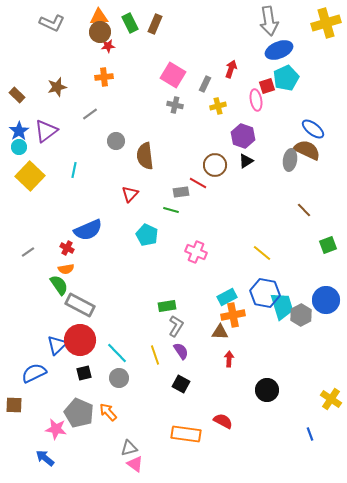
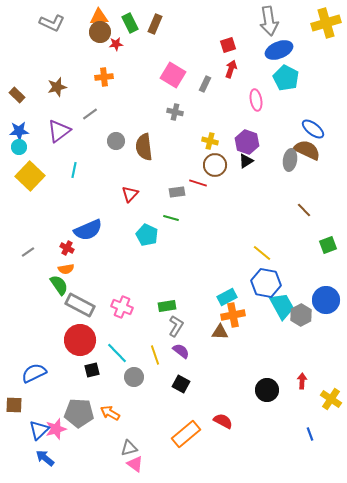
red star at (108, 46): moved 8 px right, 2 px up
cyan pentagon at (286, 78): rotated 20 degrees counterclockwise
red square at (267, 86): moved 39 px left, 41 px up
gray cross at (175, 105): moved 7 px down
yellow cross at (218, 106): moved 8 px left, 35 px down; rotated 28 degrees clockwise
blue star at (19, 131): rotated 30 degrees clockwise
purple triangle at (46, 131): moved 13 px right
purple hexagon at (243, 136): moved 4 px right, 6 px down
brown semicircle at (145, 156): moved 1 px left, 9 px up
red line at (198, 183): rotated 12 degrees counterclockwise
gray rectangle at (181, 192): moved 4 px left
green line at (171, 210): moved 8 px down
pink cross at (196, 252): moved 74 px left, 55 px down
blue hexagon at (265, 293): moved 1 px right, 10 px up
cyan trapezoid at (282, 306): rotated 12 degrees counterclockwise
blue triangle at (57, 345): moved 18 px left, 85 px down
purple semicircle at (181, 351): rotated 18 degrees counterclockwise
red arrow at (229, 359): moved 73 px right, 22 px down
black square at (84, 373): moved 8 px right, 3 px up
gray circle at (119, 378): moved 15 px right, 1 px up
orange arrow at (108, 412): moved 2 px right, 1 px down; rotated 18 degrees counterclockwise
gray pentagon at (79, 413): rotated 20 degrees counterclockwise
pink star at (56, 429): rotated 25 degrees counterclockwise
orange rectangle at (186, 434): rotated 48 degrees counterclockwise
